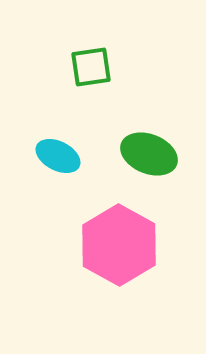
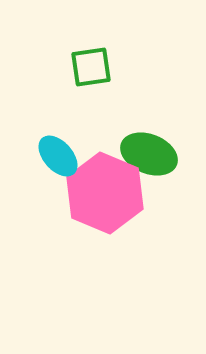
cyan ellipse: rotated 21 degrees clockwise
pink hexagon: moved 14 px left, 52 px up; rotated 6 degrees counterclockwise
